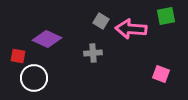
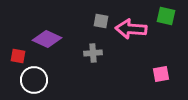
green square: rotated 24 degrees clockwise
gray square: rotated 21 degrees counterclockwise
pink square: rotated 30 degrees counterclockwise
white circle: moved 2 px down
